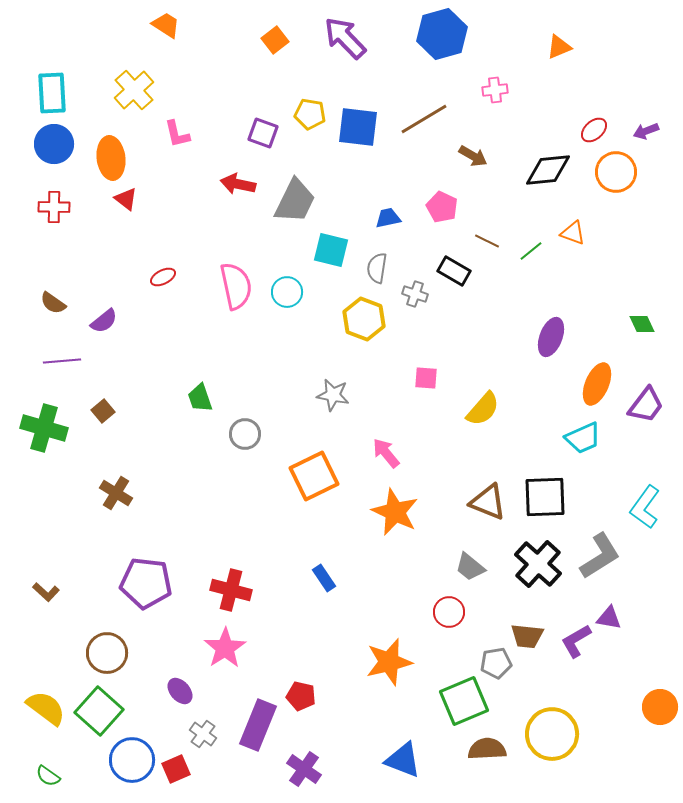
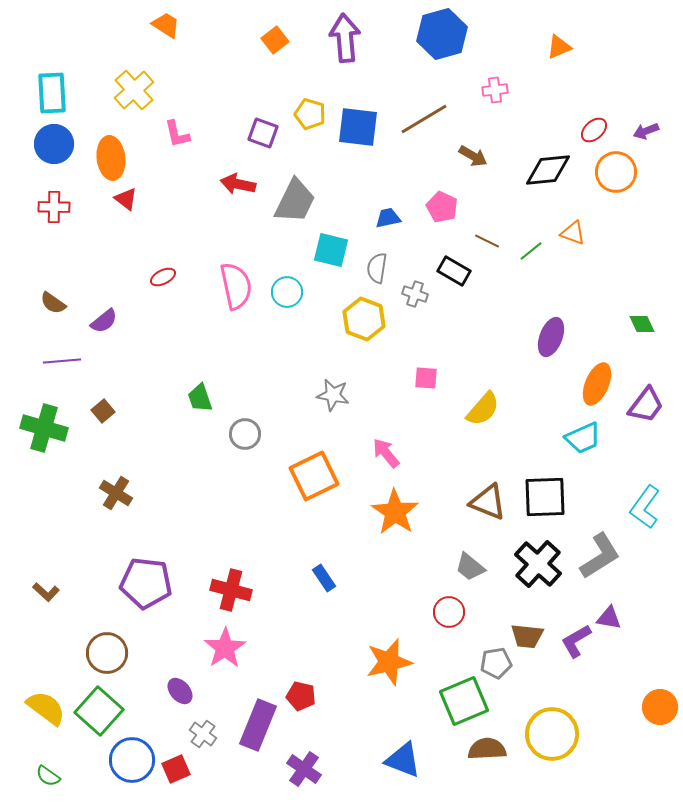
purple arrow at (345, 38): rotated 39 degrees clockwise
yellow pentagon at (310, 114): rotated 8 degrees clockwise
orange star at (395, 512): rotated 9 degrees clockwise
